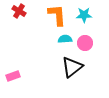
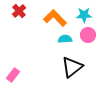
red cross: rotated 16 degrees clockwise
orange L-shape: moved 2 px left, 3 px down; rotated 40 degrees counterclockwise
pink circle: moved 3 px right, 8 px up
pink rectangle: moved 1 px up; rotated 32 degrees counterclockwise
